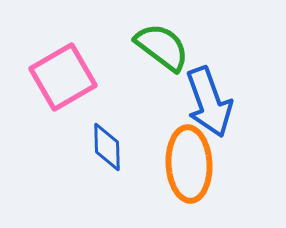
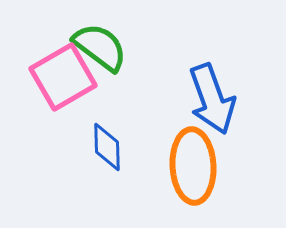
green semicircle: moved 62 px left
blue arrow: moved 3 px right, 3 px up
orange ellipse: moved 4 px right, 2 px down
